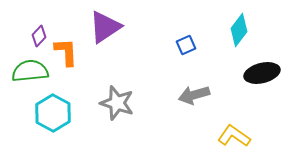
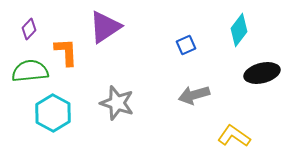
purple diamond: moved 10 px left, 7 px up
